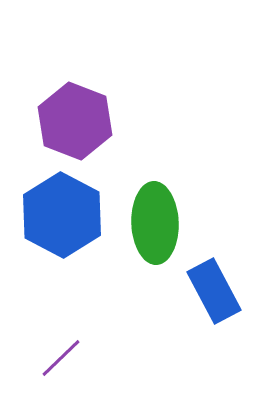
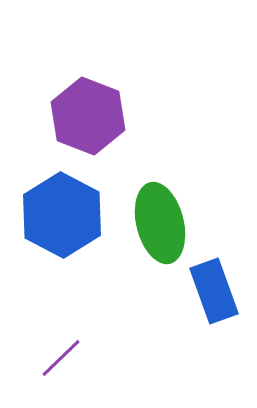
purple hexagon: moved 13 px right, 5 px up
green ellipse: moved 5 px right; rotated 12 degrees counterclockwise
blue rectangle: rotated 8 degrees clockwise
